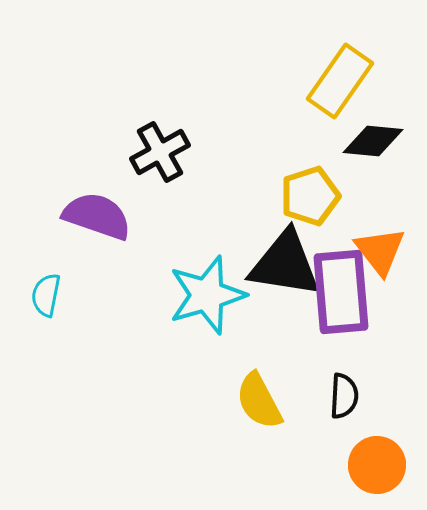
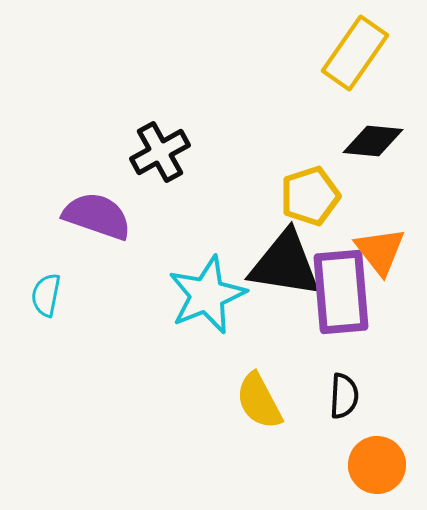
yellow rectangle: moved 15 px right, 28 px up
cyan star: rotated 6 degrees counterclockwise
